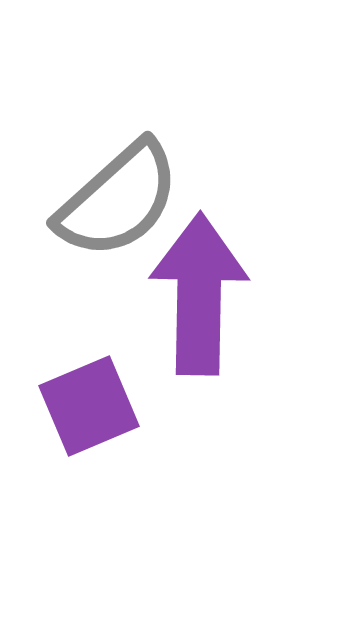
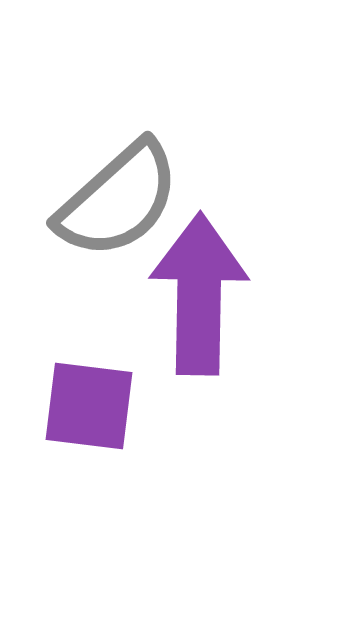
purple square: rotated 30 degrees clockwise
